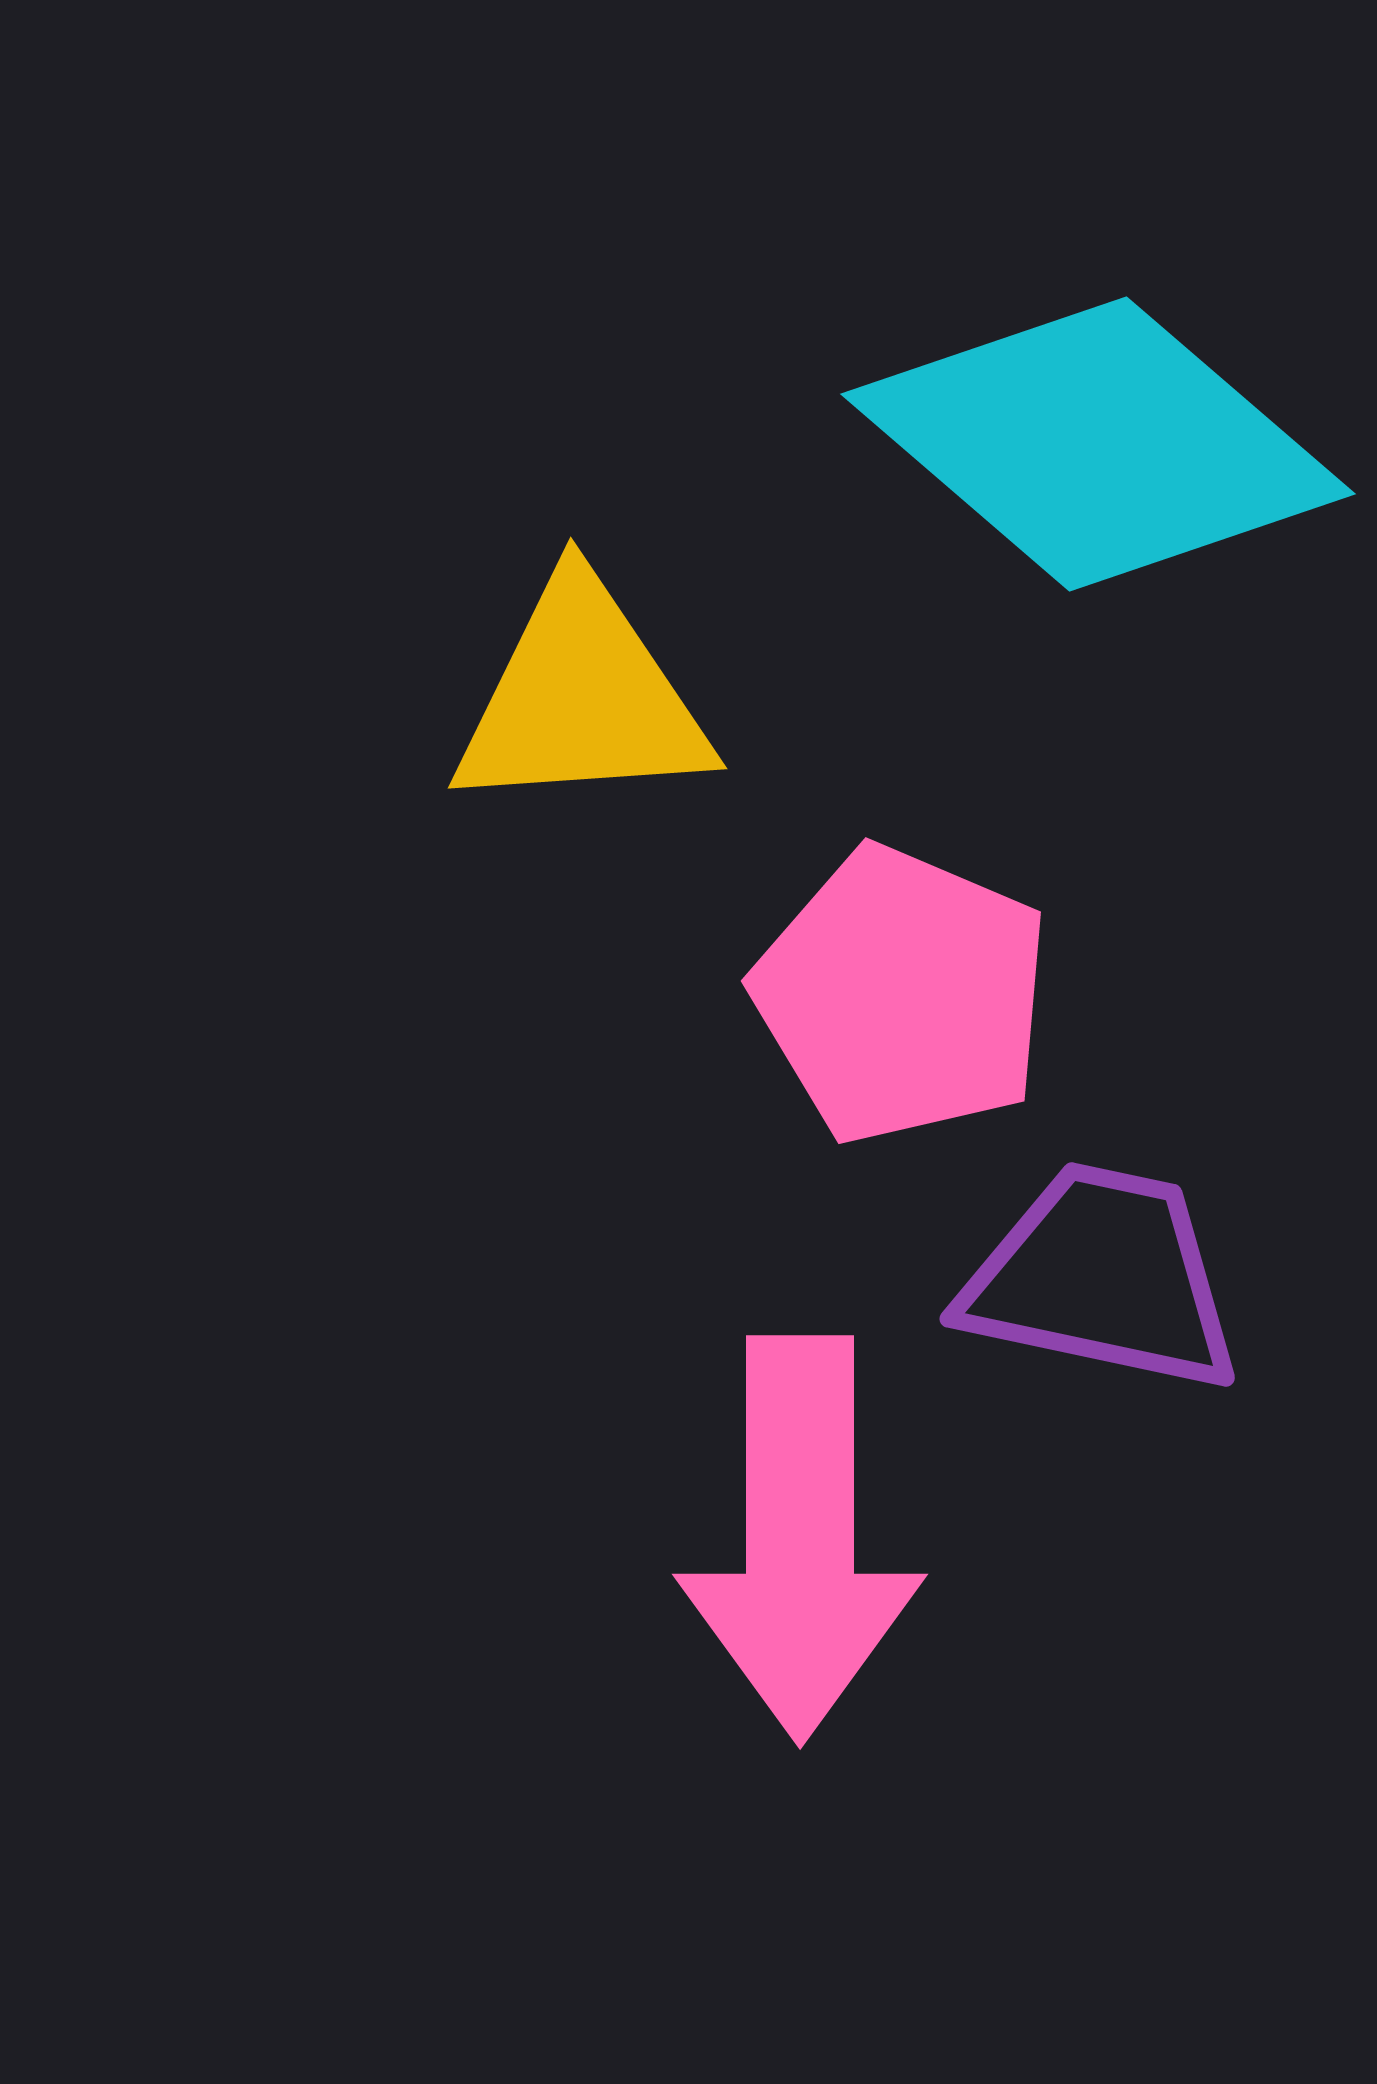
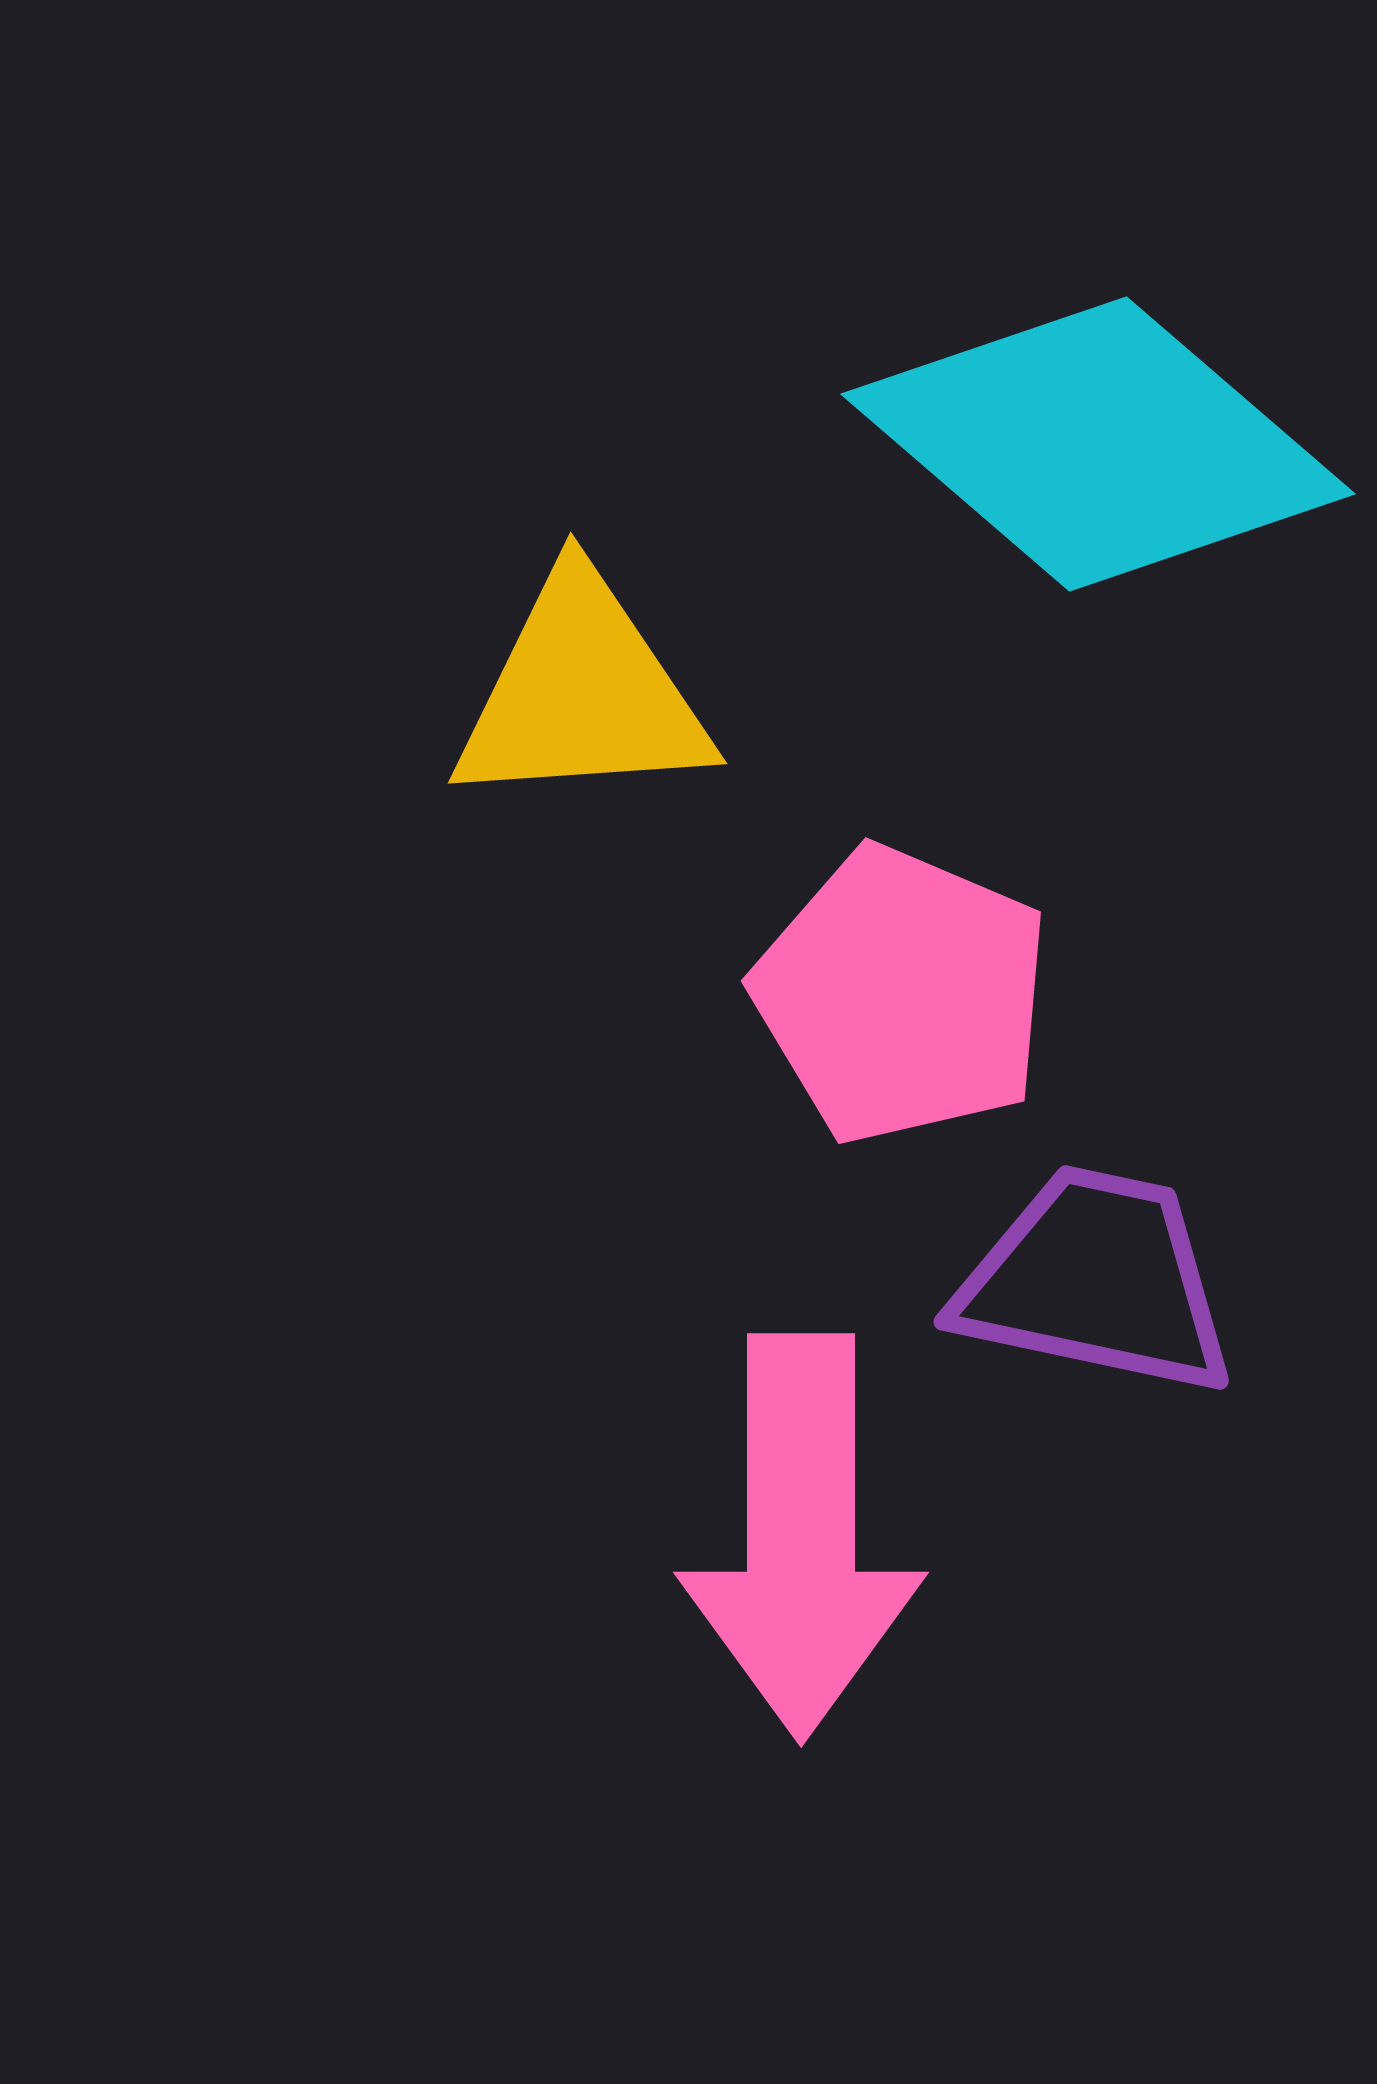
yellow triangle: moved 5 px up
purple trapezoid: moved 6 px left, 3 px down
pink arrow: moved 1 px right, 2 px up
